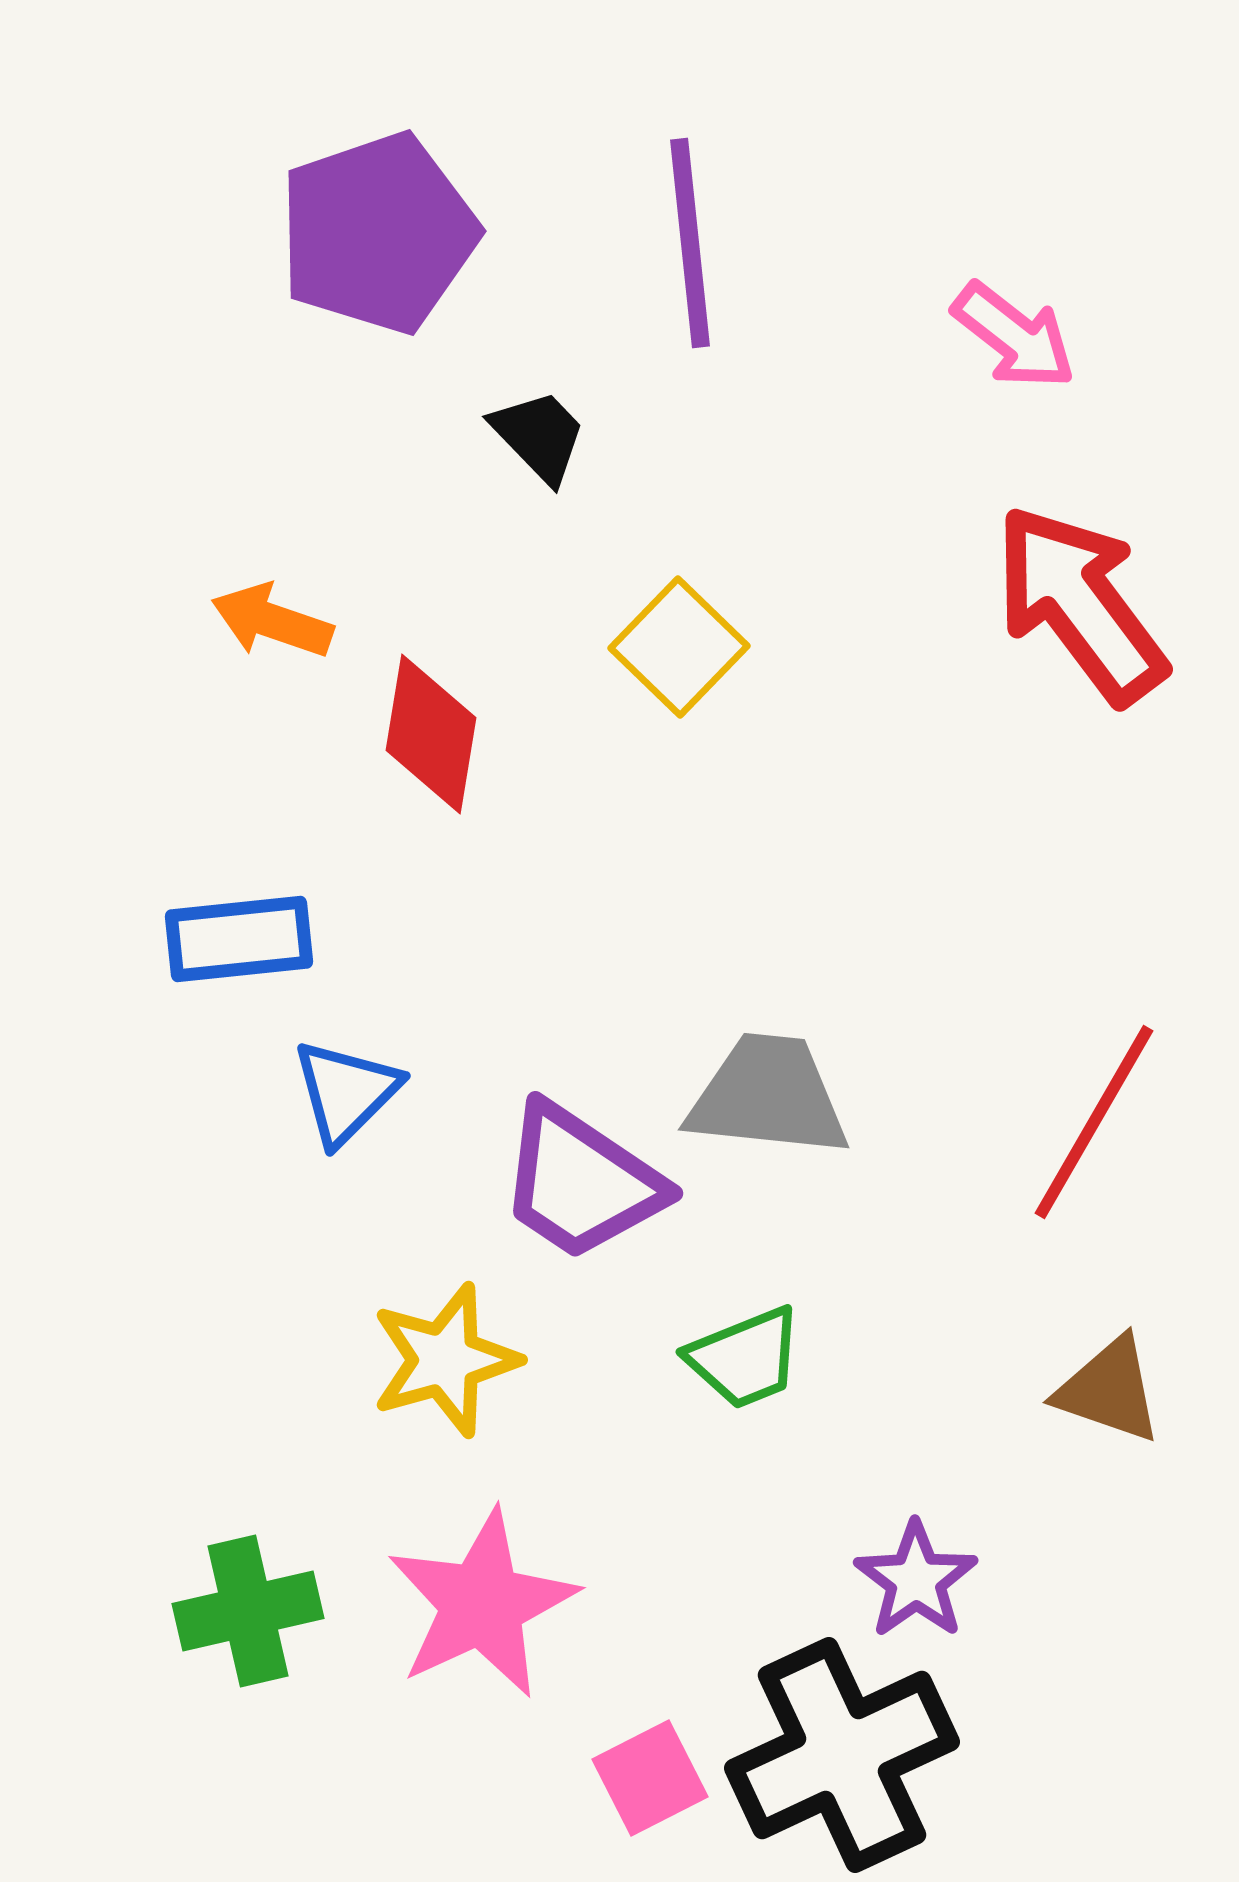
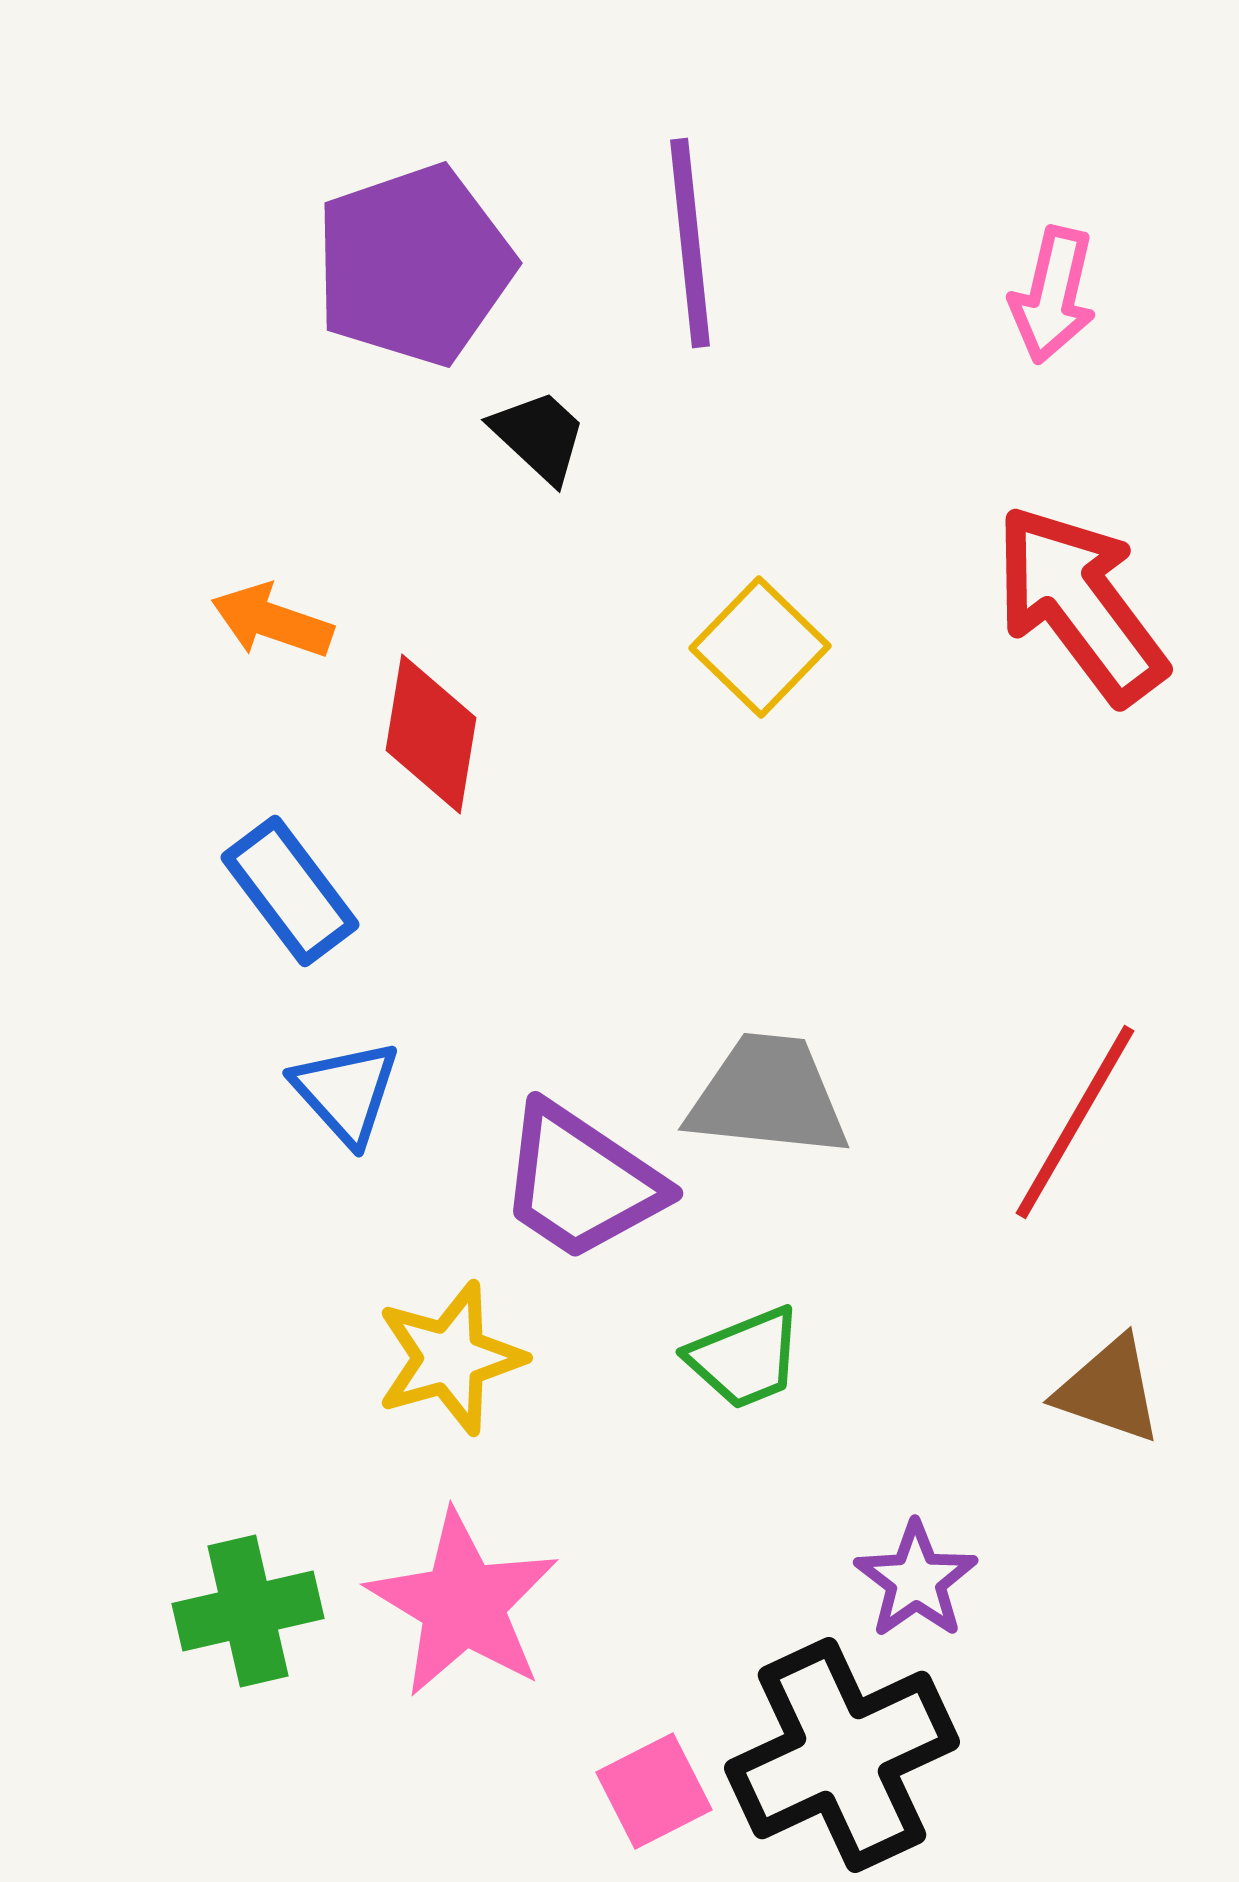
purple pentagon: moved 36 px right, 32 px down
pink arrow: moved 39 px right, 41 px up; rotated 65 degrees clockwise
black trapezoid: rotated 3 degrees counterclockwise
yellow square: moved 81 px right
blue rectangle: moved 51 px right, 48 px up; rotated 59 degrees clockwise
blue triangle: rotated 27 degrees counterclockwise
red line: moved 19 px left
yellow star: moved 5 px right, 2 px up
pink star: moved 19 px left; rotated 16 degrees counterclockwise
pink square: moved 4 px right, 13 px down
